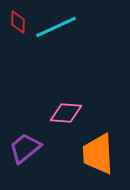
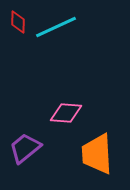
orange trapezoid: moved 1 px left
